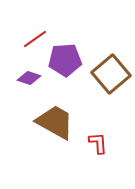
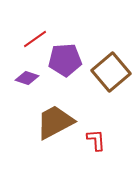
brown square: moved 2 px up
purple diamond: moved 2 px left
brown trapezoid: rotated 57 degrees counterclockwise
red L-shape: moved 2 px left, 3 px up
